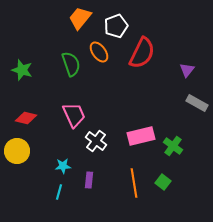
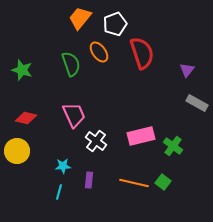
white pentagon: moved 1 px left, 2 px up
red semicircle: rotated 44 degrees counterclockwise
orange line: rotated 68 degrees counterclockwise
